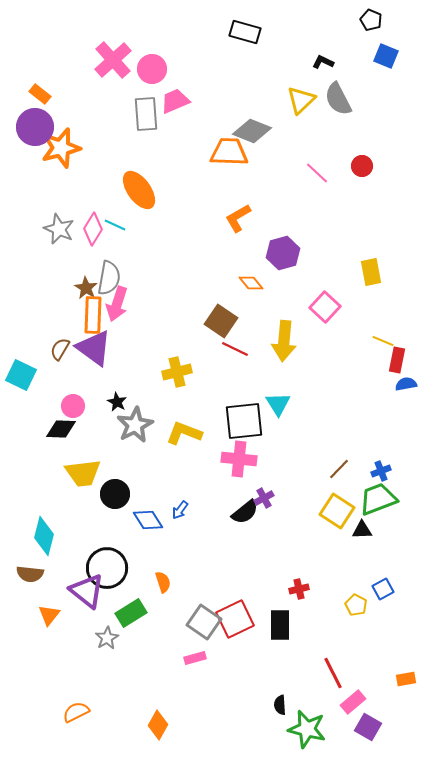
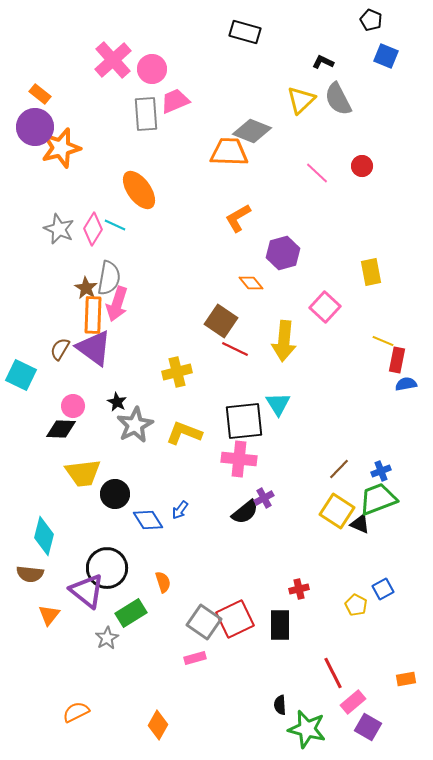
black triangle at (362, 530): moved 2 px left, 6 px up; rotated 25 degrees clockwise
